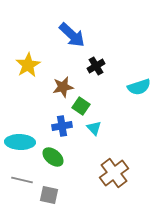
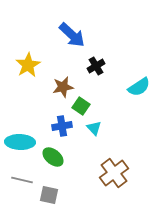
cyan semicircle: rotated 15 degrees counterclockwise
